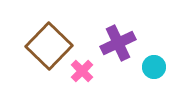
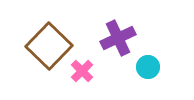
purple cross: moved 5 px up
cyan circle: moved 6 px left
